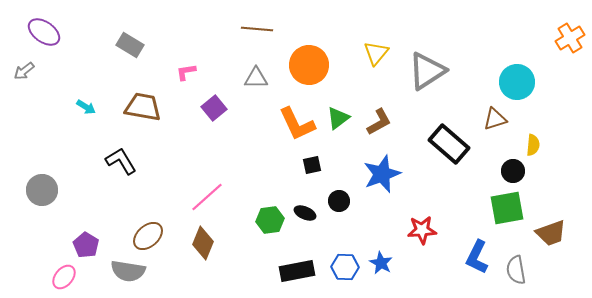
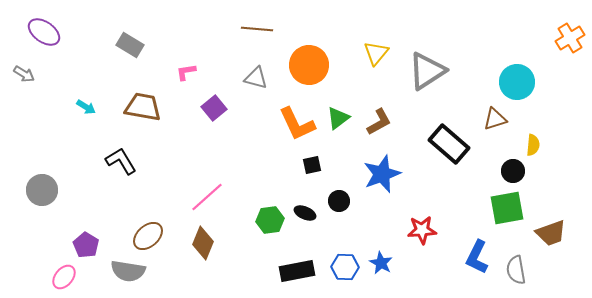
gray arrow at (24, 71): moved 3 px down; rotated 110 degrees counterclockwise
gray triangle at (256, 78): rotated 15 degrees clockwise
